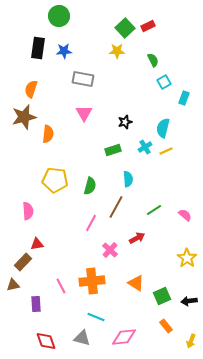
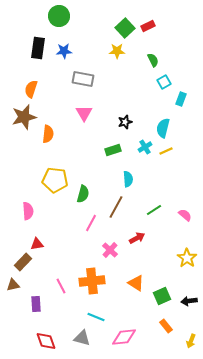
cyan rectangle at (184, 98): moved 3 px left, 1 px down
green semicircle at (90, 186): moved 7 px left, 8 px down
